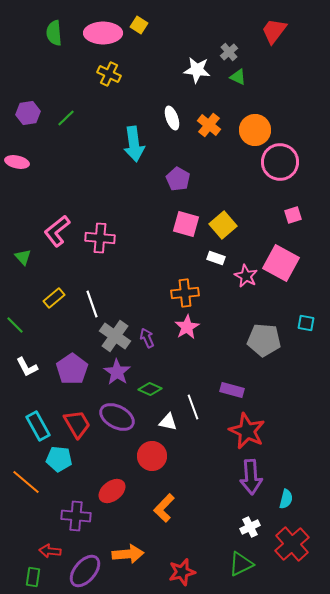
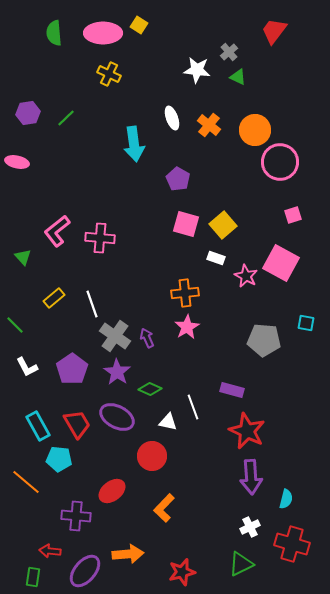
red cross at (292, 544): rotated 32 degrees counterclockwise
